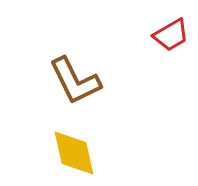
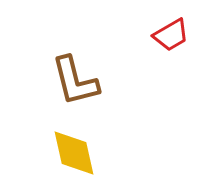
brown L-shape: rotated 12 degrees clockwise
